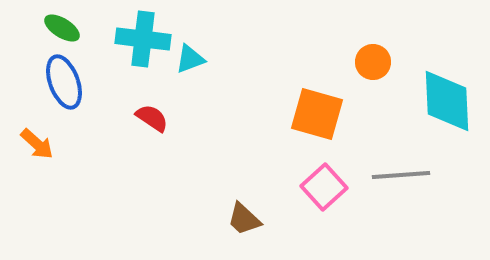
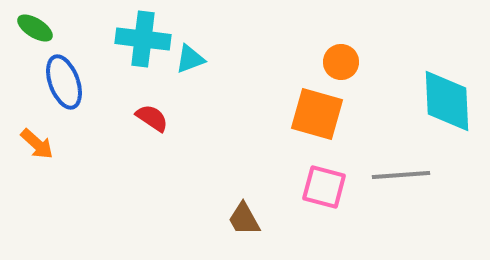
green ellipse: moved 27 px left
orange circle: moved 32 px left
pink square: rotated 33 degrees counterclockwise
brown trapezoid: rotated 18 degrees clockwise
